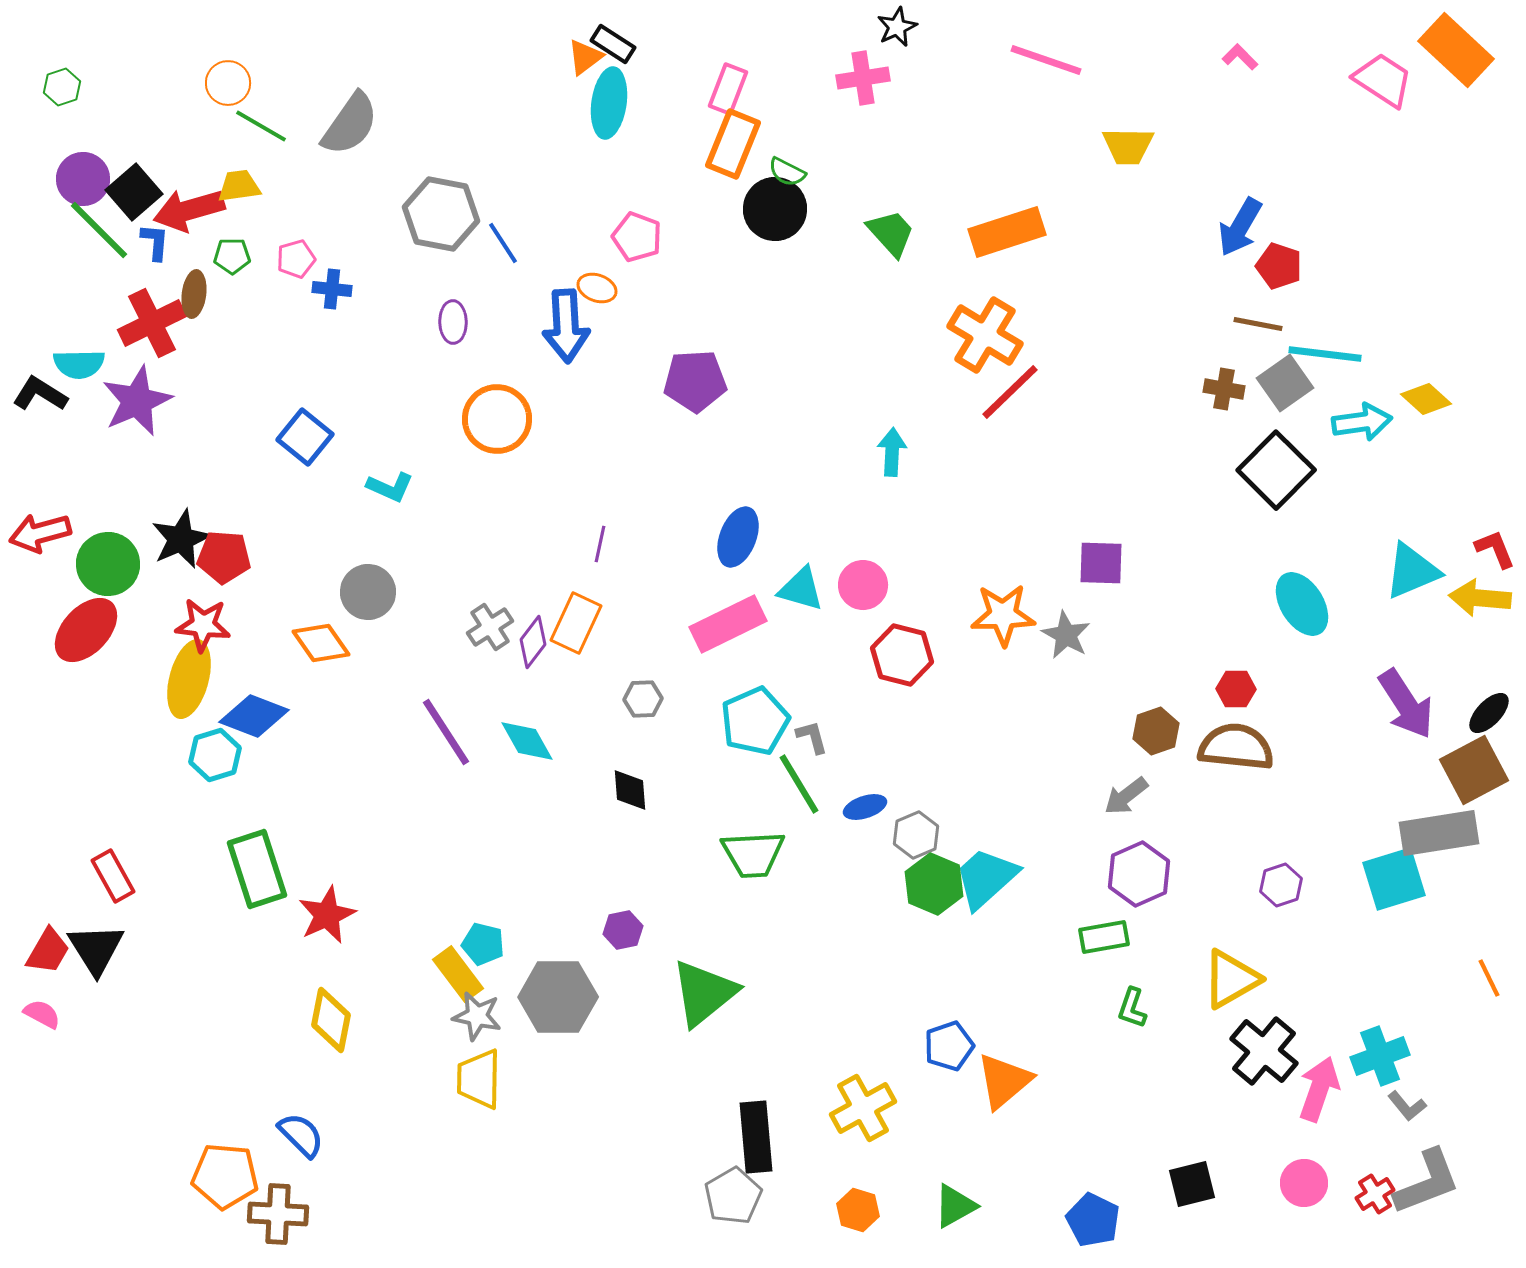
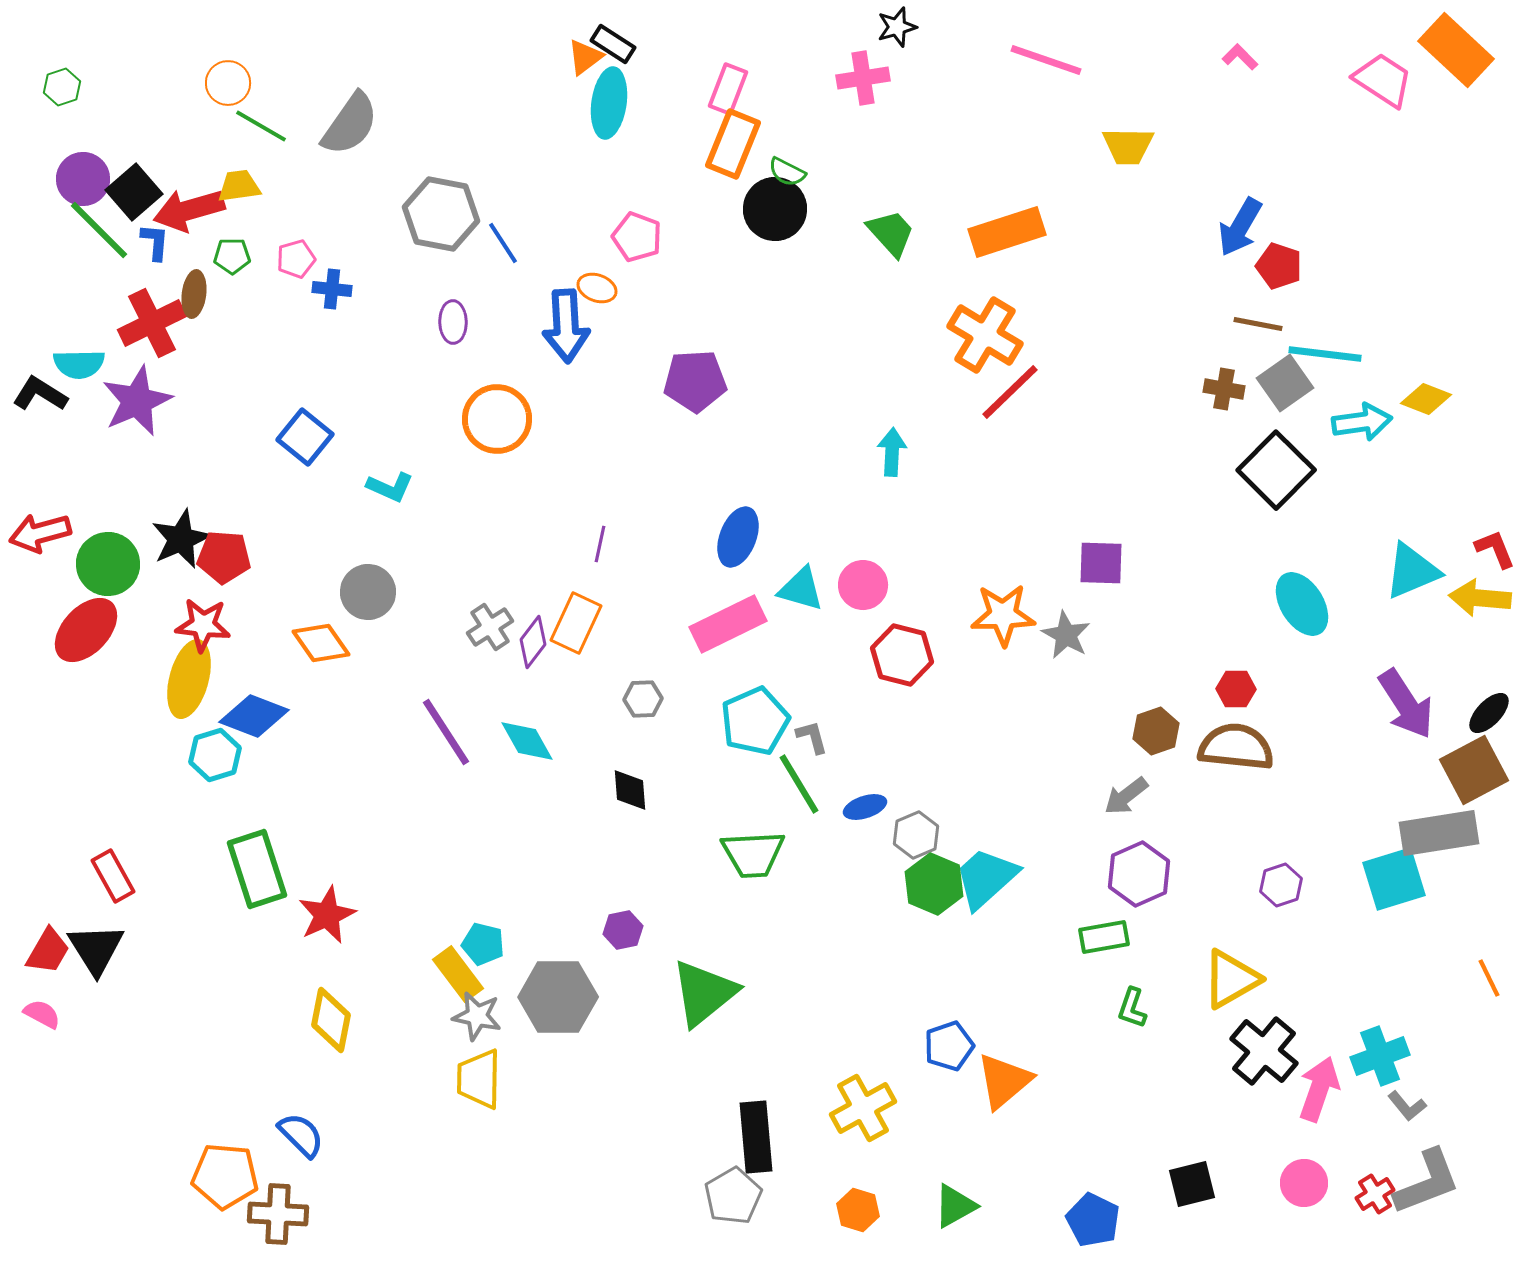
black star at (897, 27): rotated 9 degrees clockwise
yellow diamond at (1426, 399): rotated 21 degrees counterclockwise
